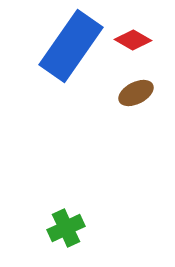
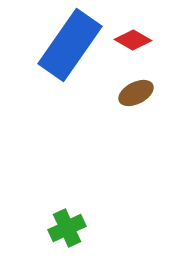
blue rectangle: moved 1 px left, 1 px up
green cross: moved 1 px right
